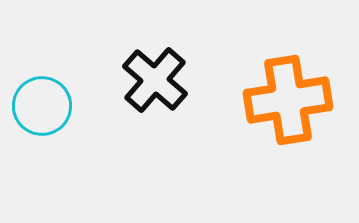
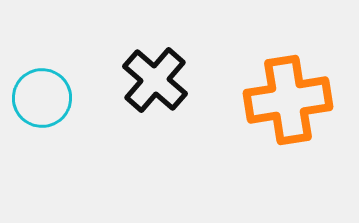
cyan circle: moved 8 px up
